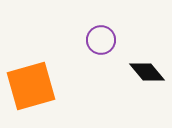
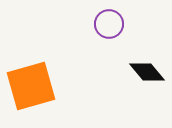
purple circle: moved 8 px right, 16 px up
